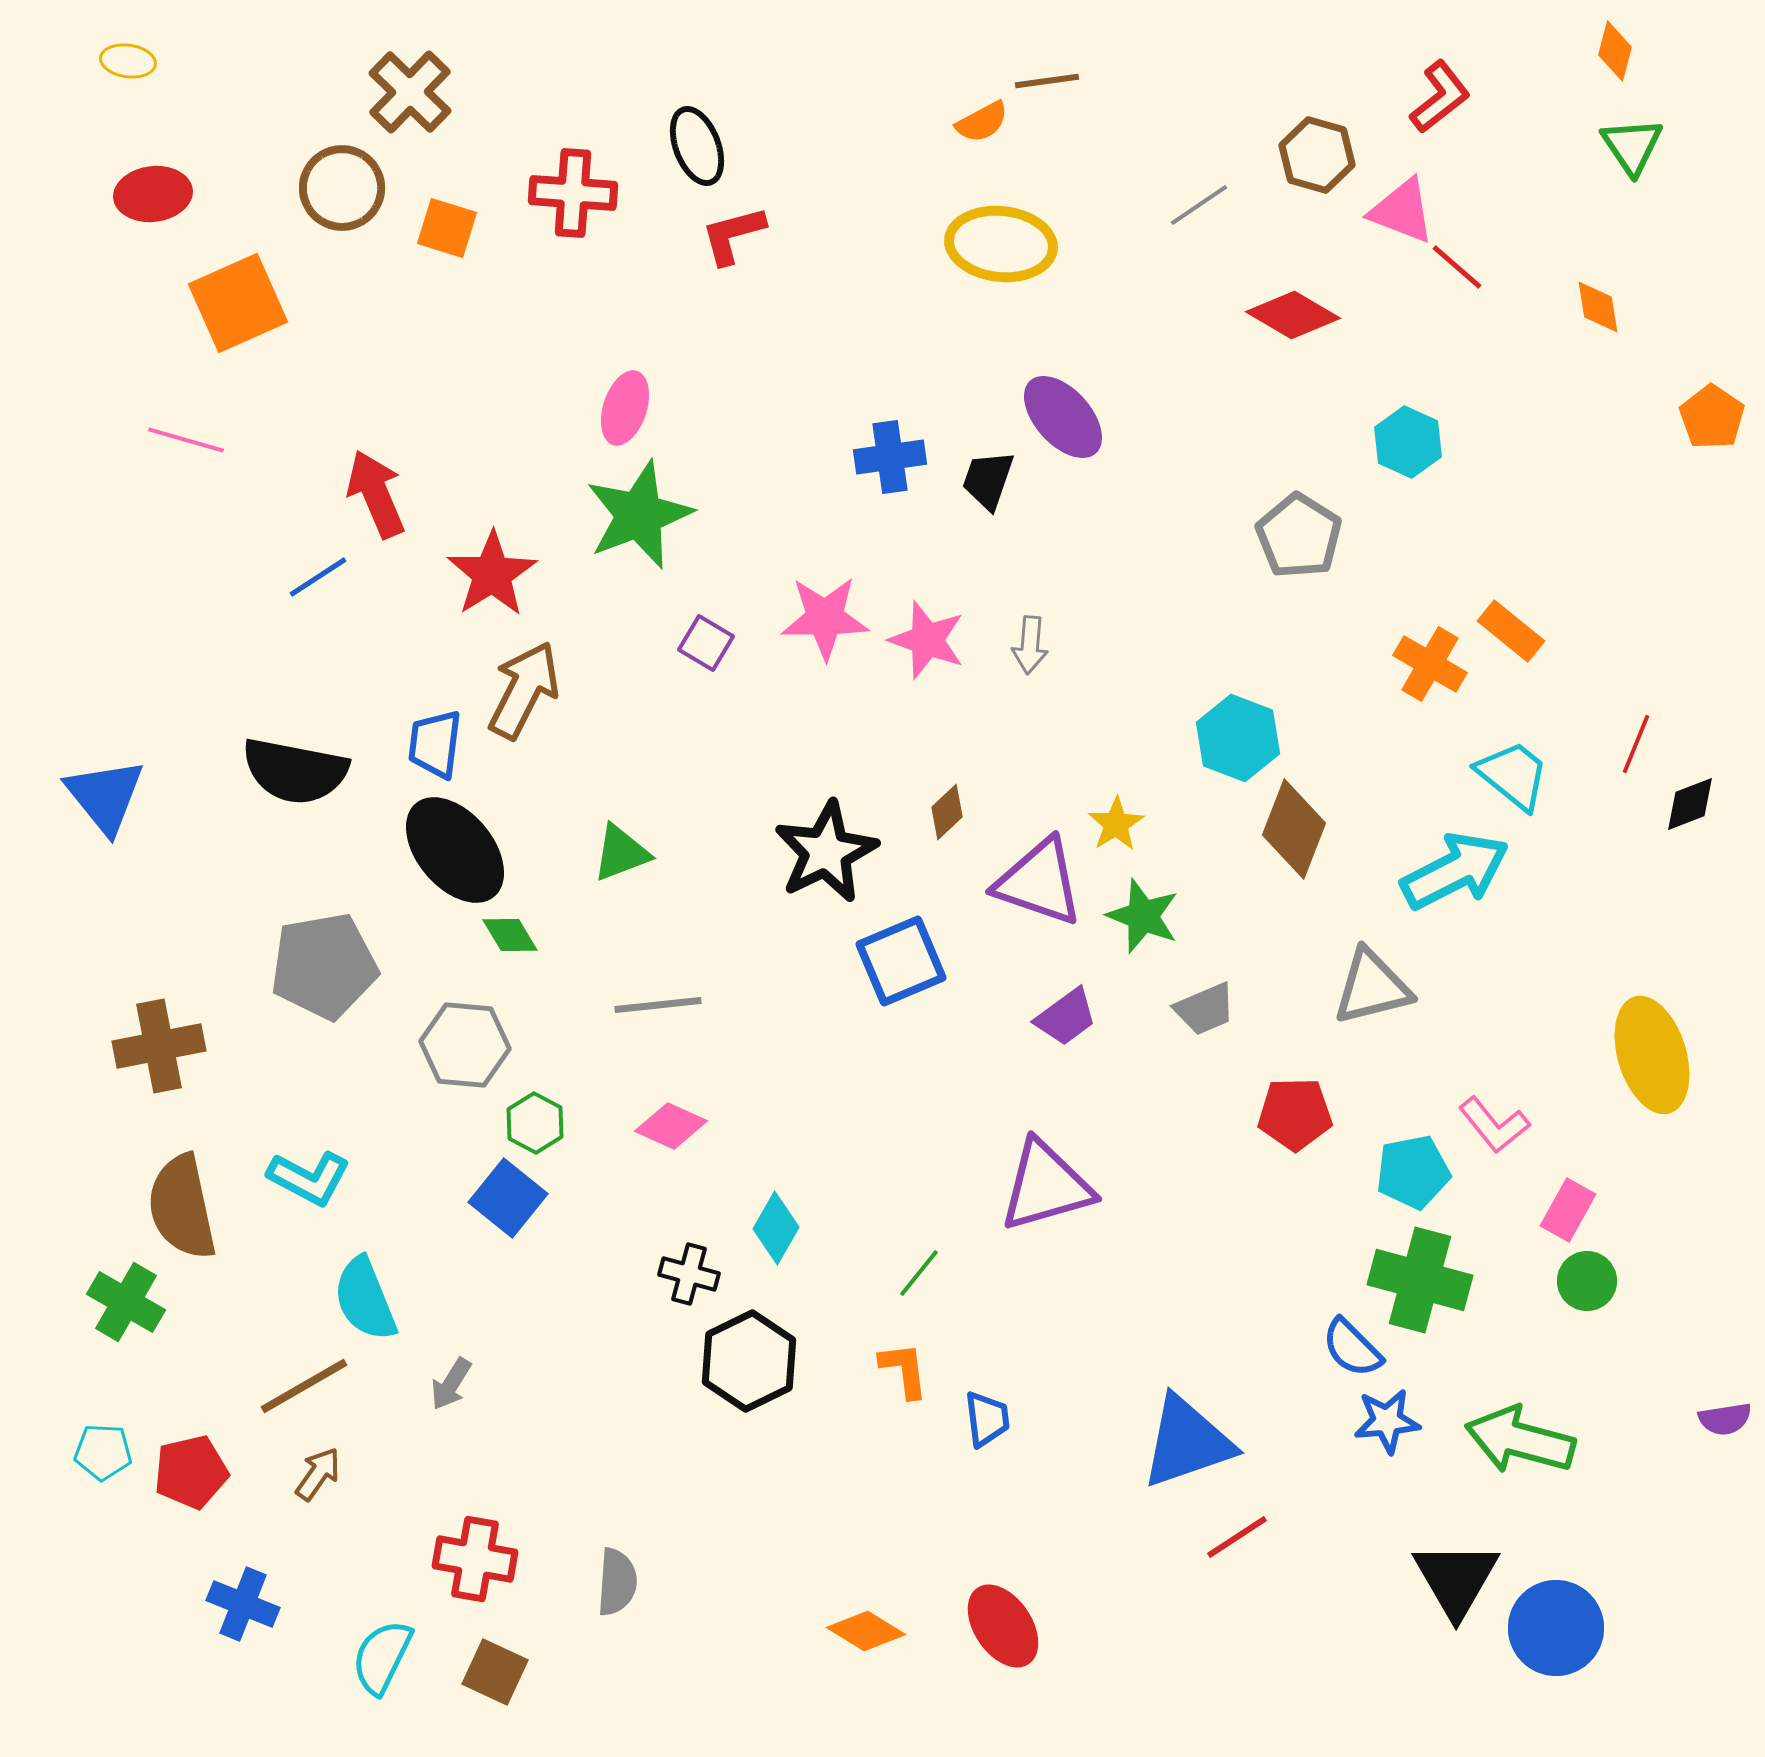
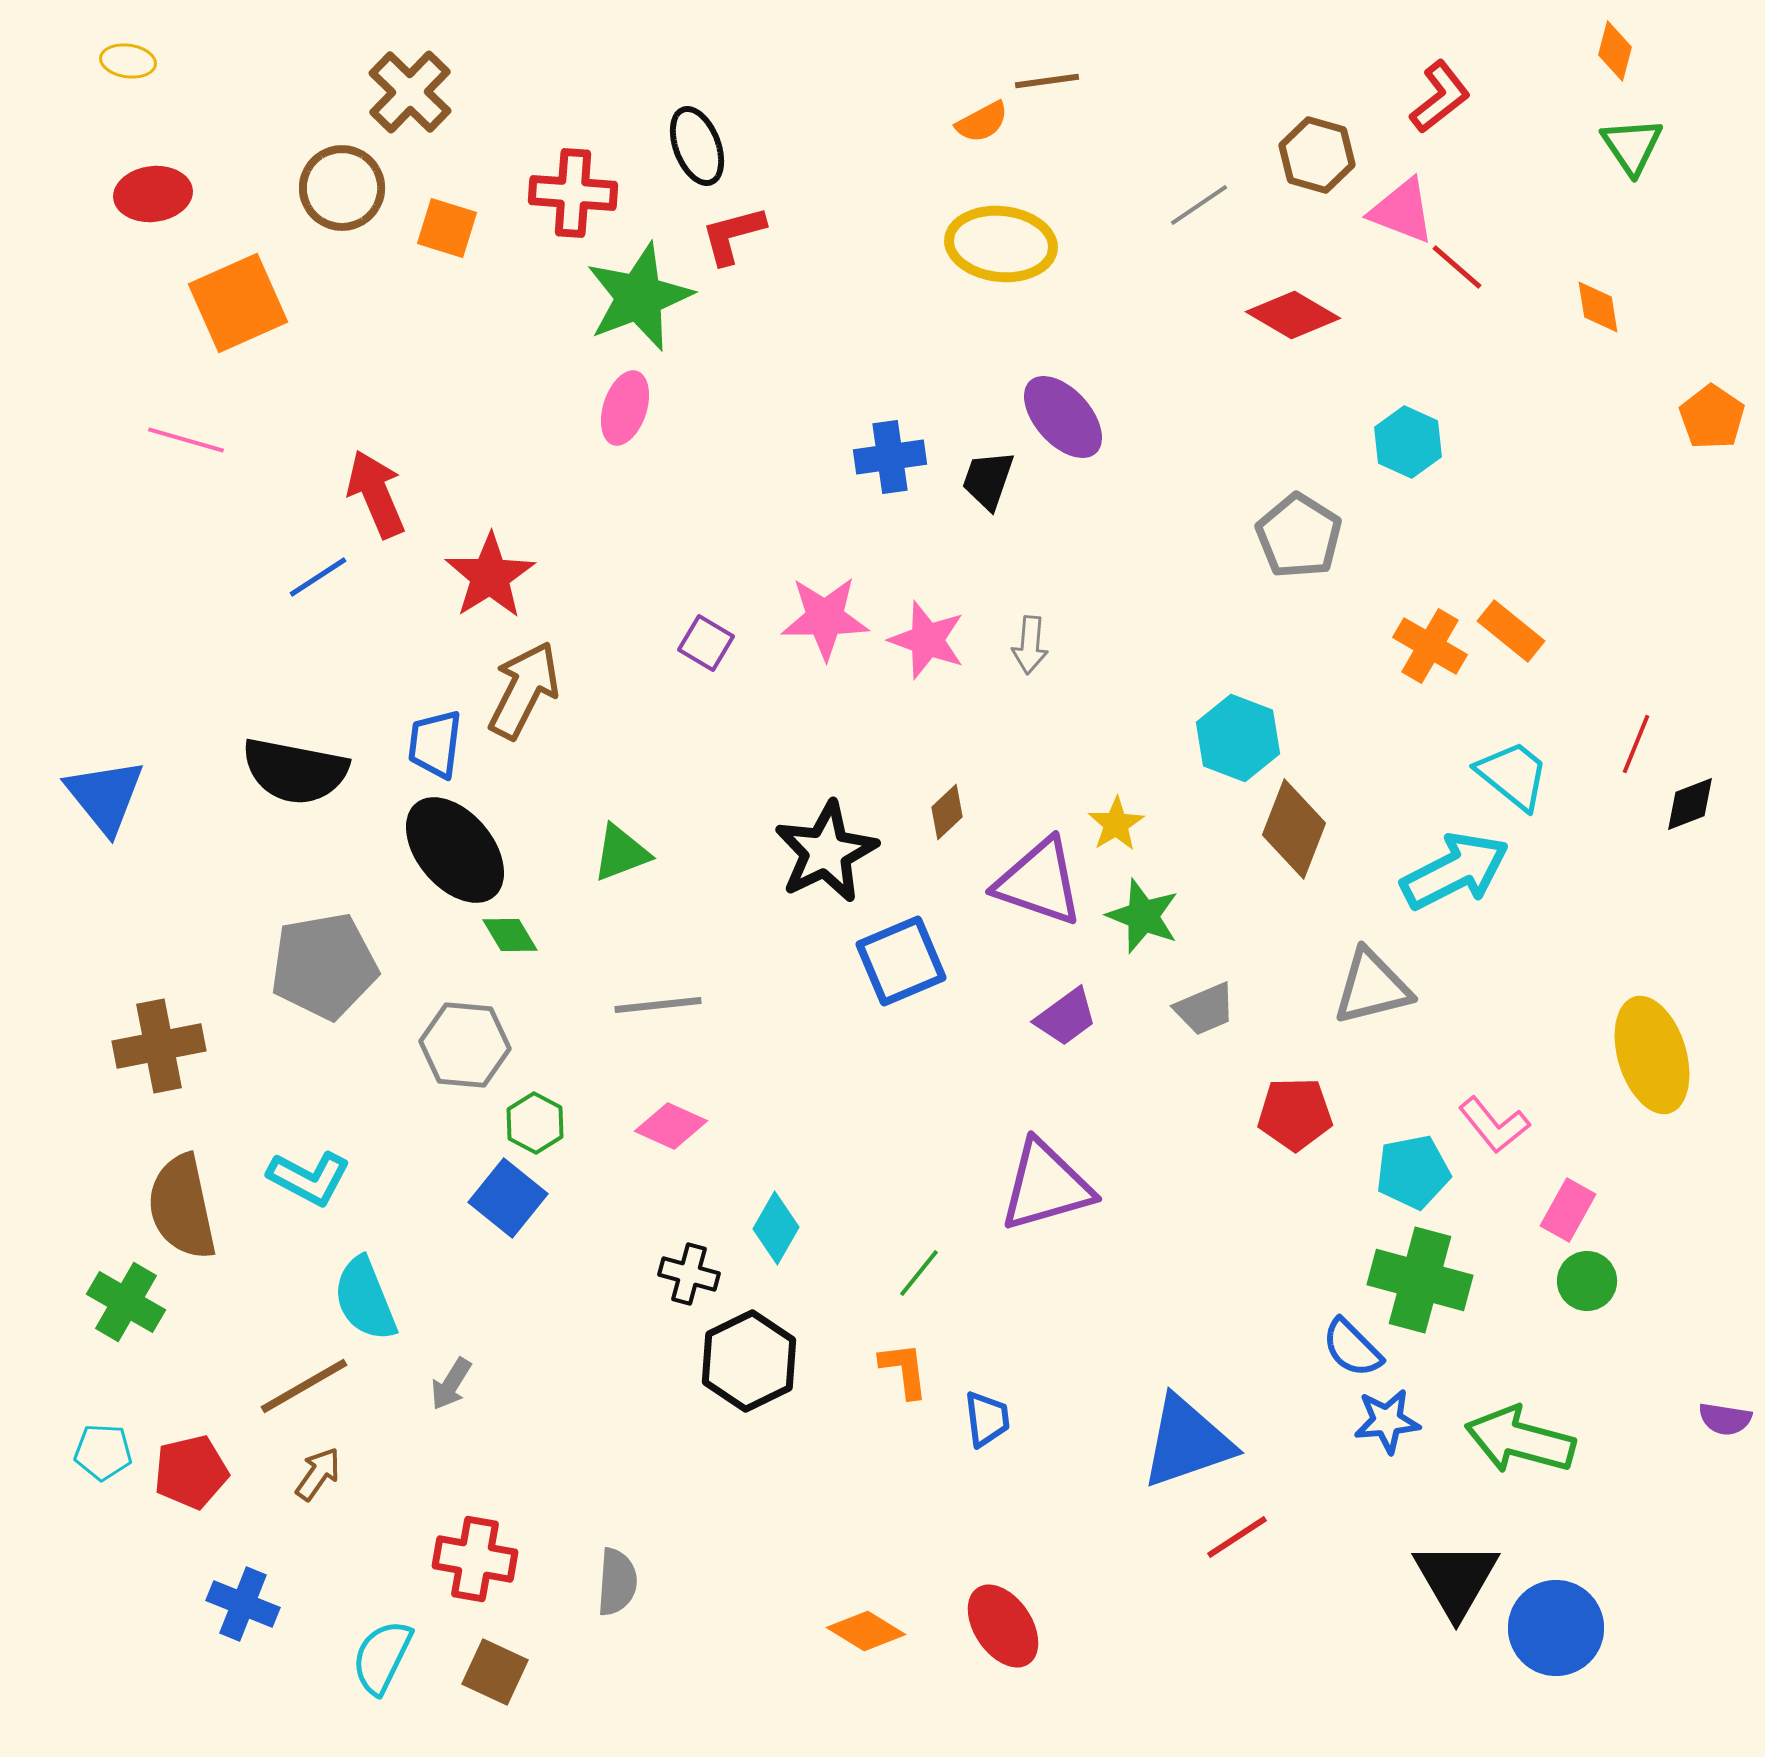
green star at (639, 515): moved 218 px up
red star at (492, 574): moved 2 px left, 2 px down
orange cross at (1430, 664): moved 18 px up
purple semicircle at (1725, 1419): rotated 18 degrees clockwise
